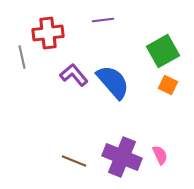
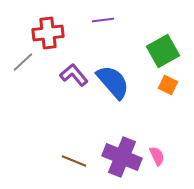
gray line: moved 1 px right, 5 px down; rotated 60 degrees clockwise
pink semicircle: moved 3 px left, 1 px down
